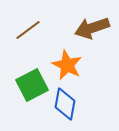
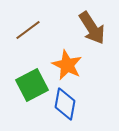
brown arrow: rotated 104 degrees counterclockwise
